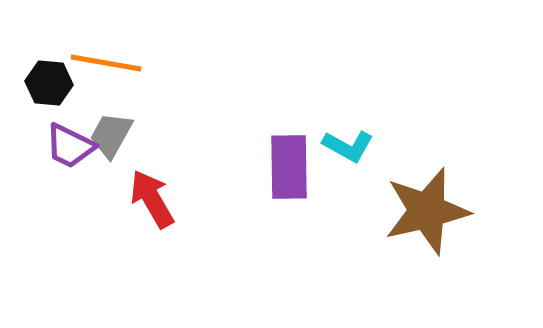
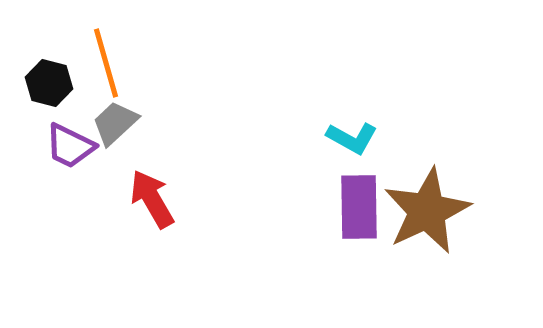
orange line: rotated 64 degrees clockwise
black hexagon: rotated 9 degrees clockwise
gray trapezoid: moved 4 px right, 12 px up; rotated 18 degrees clockwise
cyan L-shape: moved 4 px right, 8 px up
purple rectangle: moved 70 px right, 40 px down
brown star: rotated 12 degrees counterclockwise
